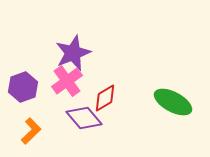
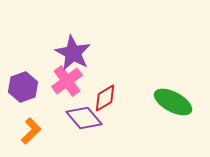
purple star: rotated 21 degrees counterclockwise
